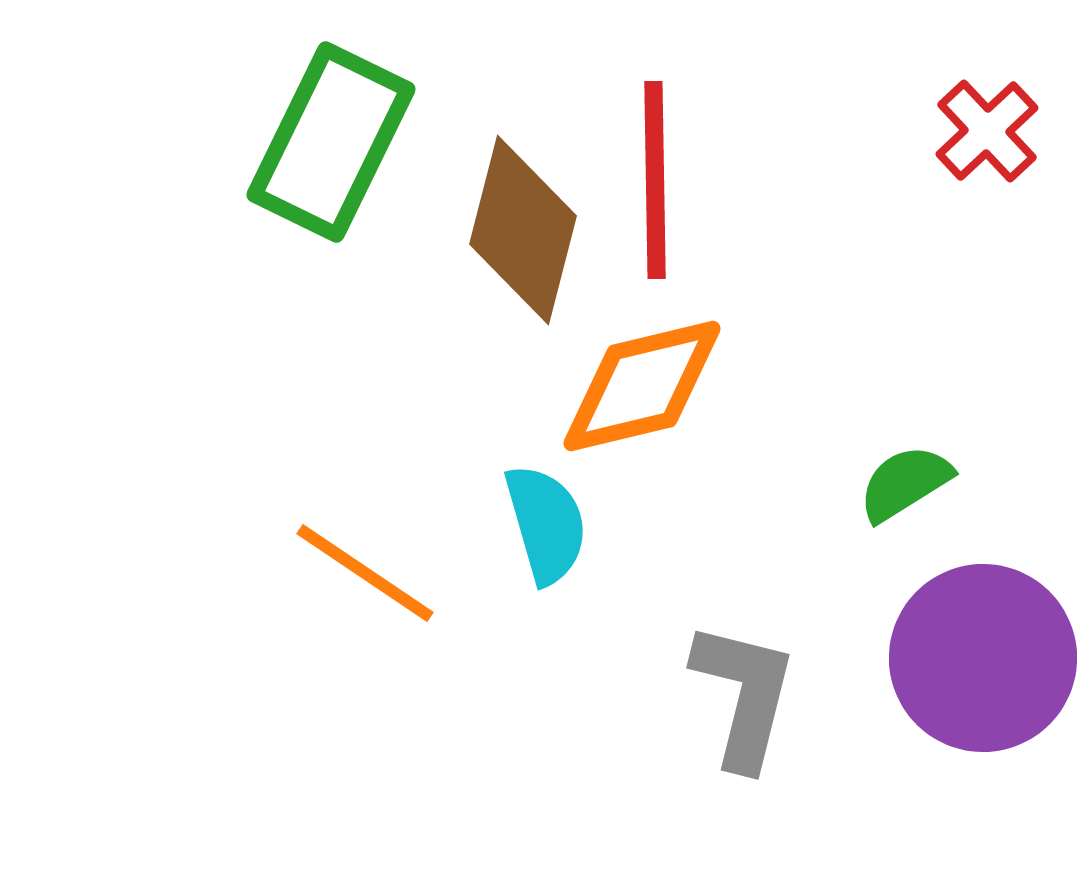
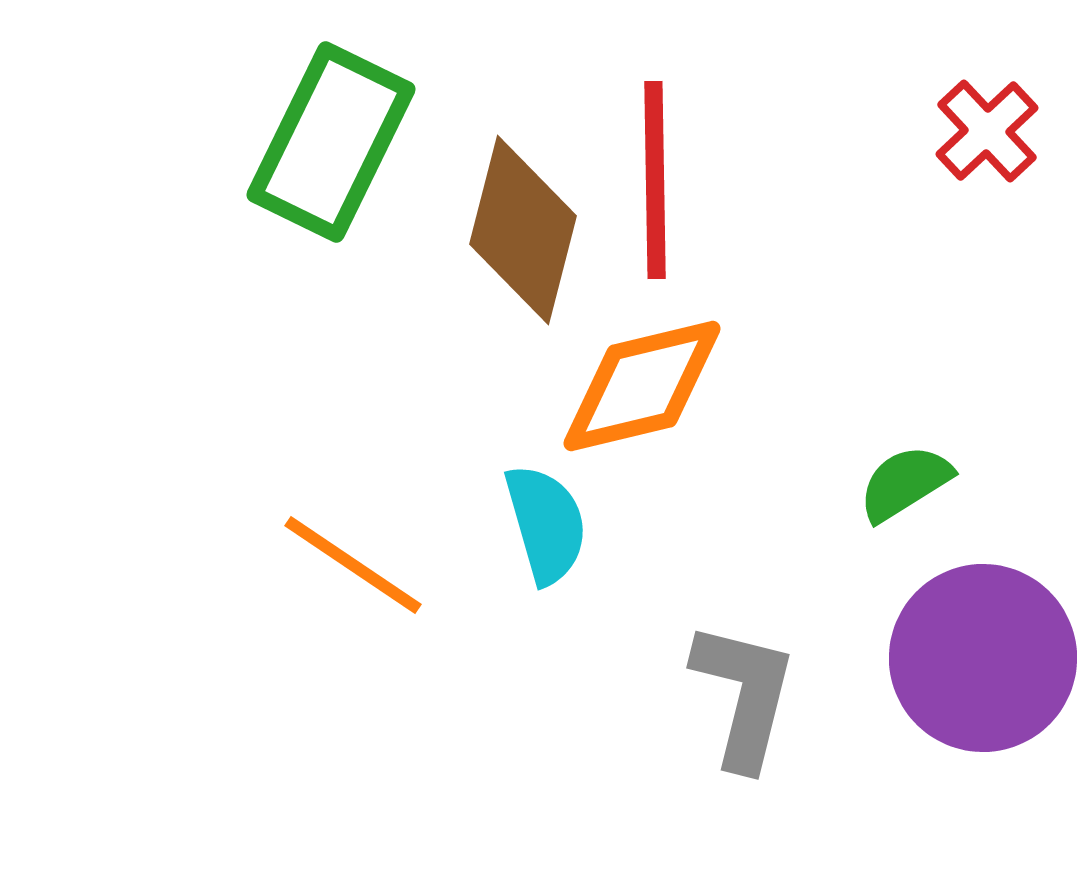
orange line: moved 12 px left, 8 px up
